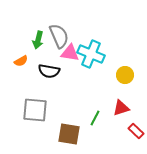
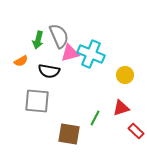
pink triangle: rotated 24 degrees counterclockwise
gray square: moved 2 px right, 9 px up
